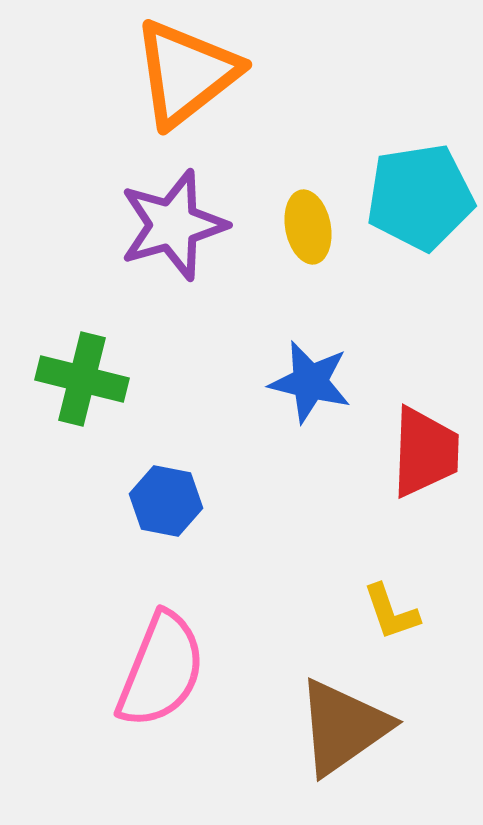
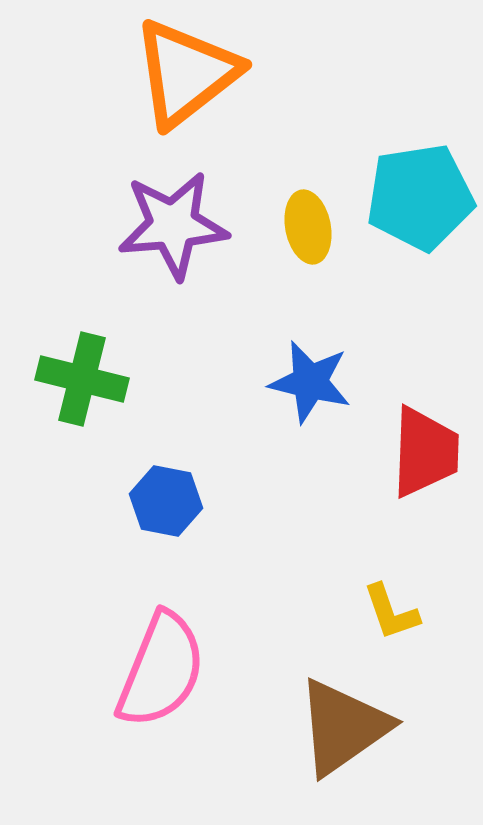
purple star: rotated 11 degrees clockwise
